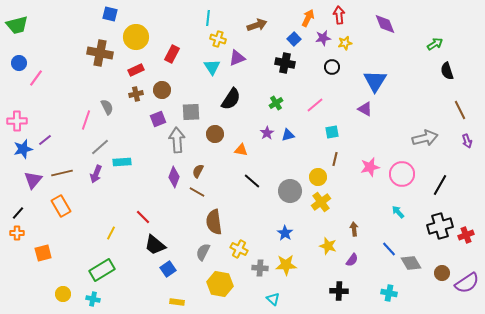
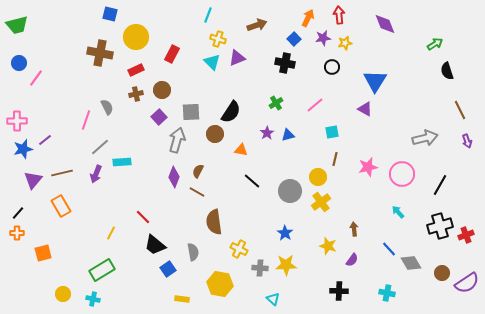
cyan line at (208, 18): moved 3 px up; rotated 14 degrees clockwise
cyan triangle at (212, 67): moved 5 px up; rotated 12 degrees counterclockwise
black semicircle at (231, 99): moved 13 px down
purple square at (158, 119): moved 1 px right, 2 px up; rotated 21 degrees counterclockwise
gray arrow at (177, 140): rotated 20 degrees clockwise
pink star at (370, 167): moved 2 px left
gray semicircle at (203, 252): moved 10 px left; rotated 144 degrees clockwise
cyan cross at (389, 293): moved 2 px left
yellow rectangle at (177, 302): moved 5 px right, 3 px up
